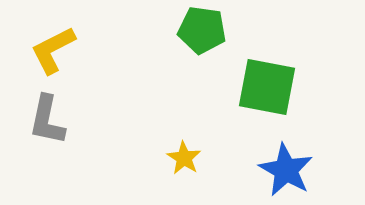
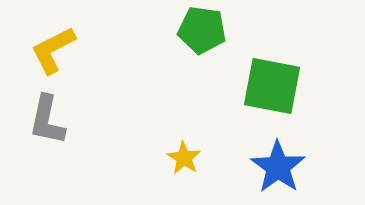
green square: moved 5 px right, 1 px up
blue star: moved 8 px left, 3 px up; rotated 6 degrees clockwise
